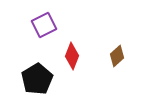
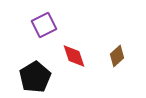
red diamond: moved 2 px right; rotated 40 degrees counterclockwise
black pentagon: moved 2 px left, 2 px up
